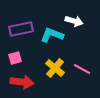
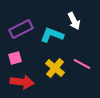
white arrow: rotated 48 degrees clockwise
purple rectangle: rotated 15 degrees counterclockwise
pink line: moved 5 px up
